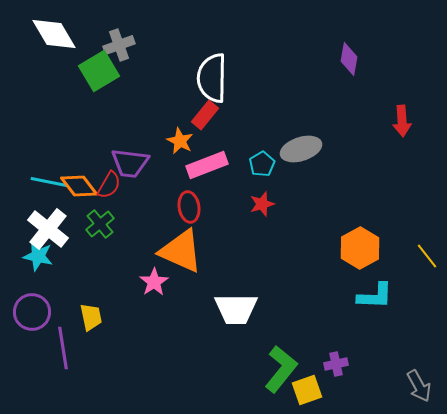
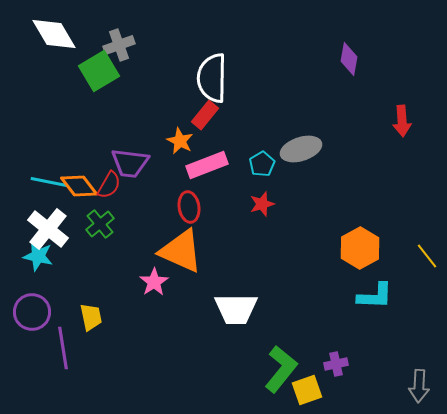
gray arrow: rotated 32 degrees clockwise
